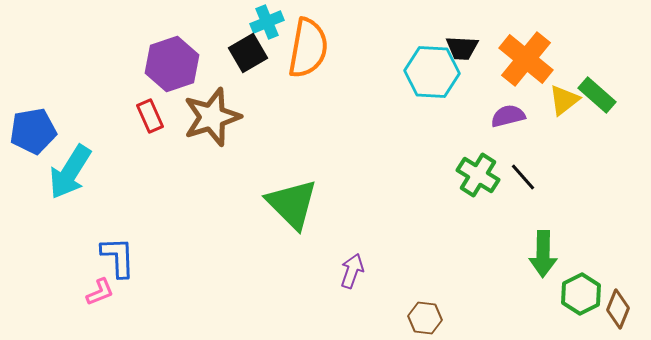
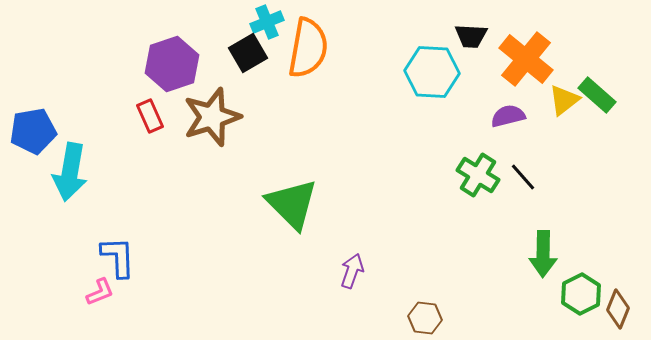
black trapezoid: moved 9 px right, 12 px up
cyan arrow: rotated 22 degrees counterclockwise
